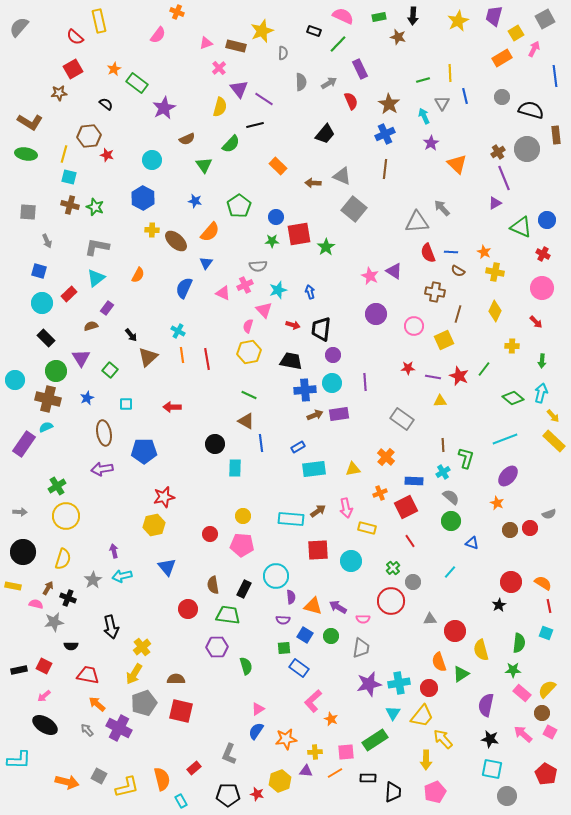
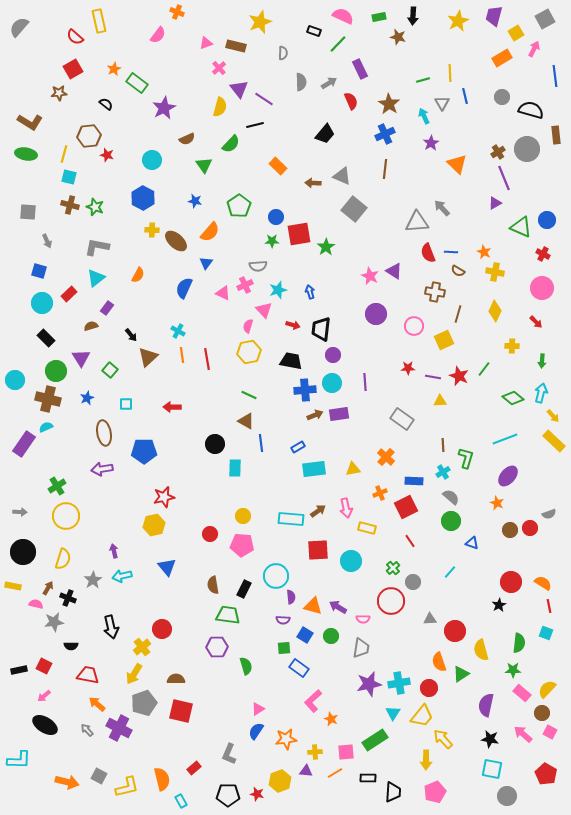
yellow star at (262, 31): moved 2 px left, 9 px up
red circle at (188, 609): moved 26 px left, 20 px down
